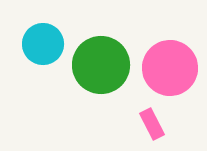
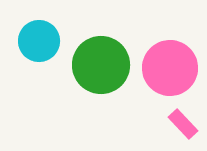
cyan circle: moved 4 px left, 3 px up
pink rectangle: moved 31 px right; rotated 16 degrees counterclockwise
